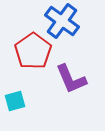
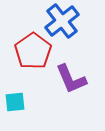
blue cross: rotated 16 degrees clockwise
cyan square: moved 1 px down; rotated 10 degrees clockwise
